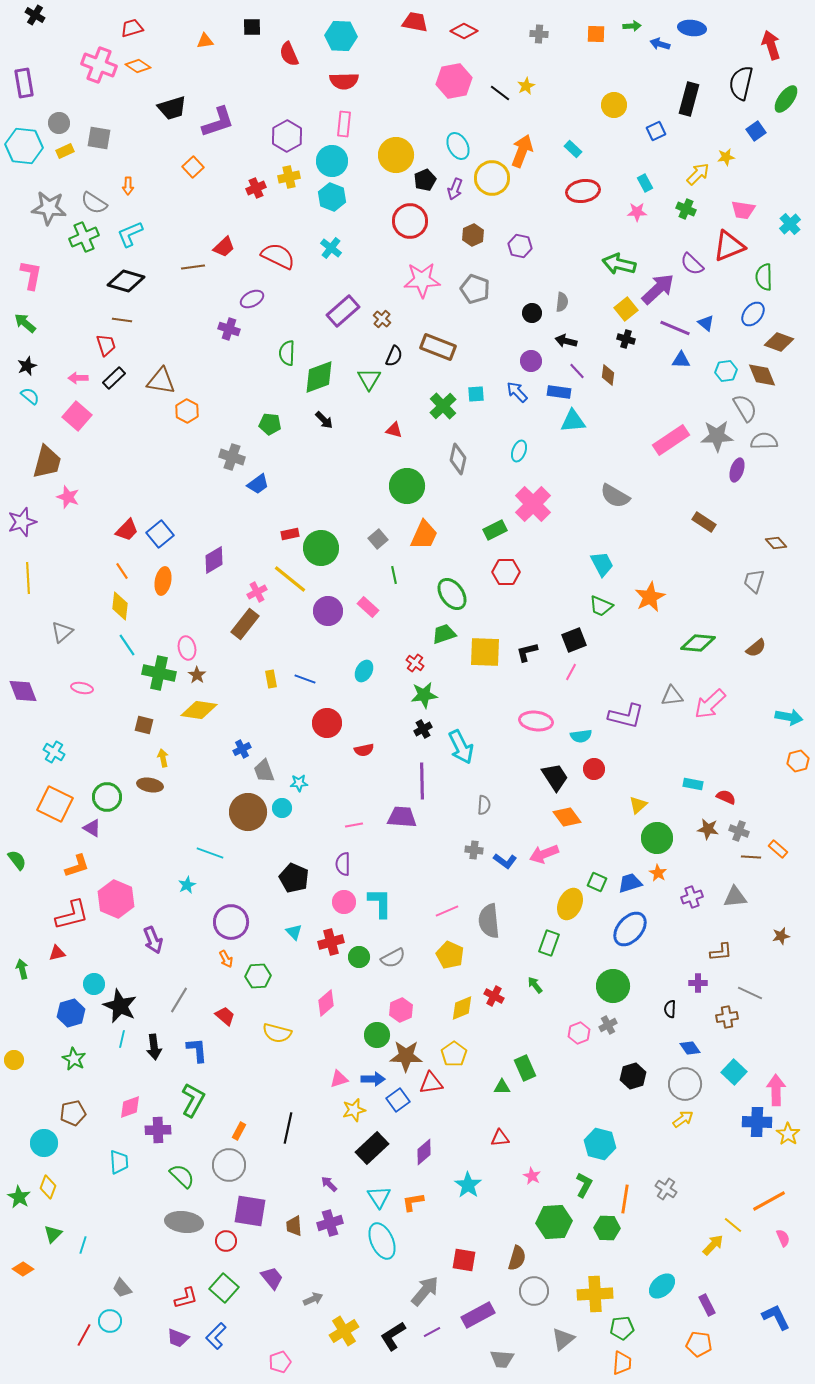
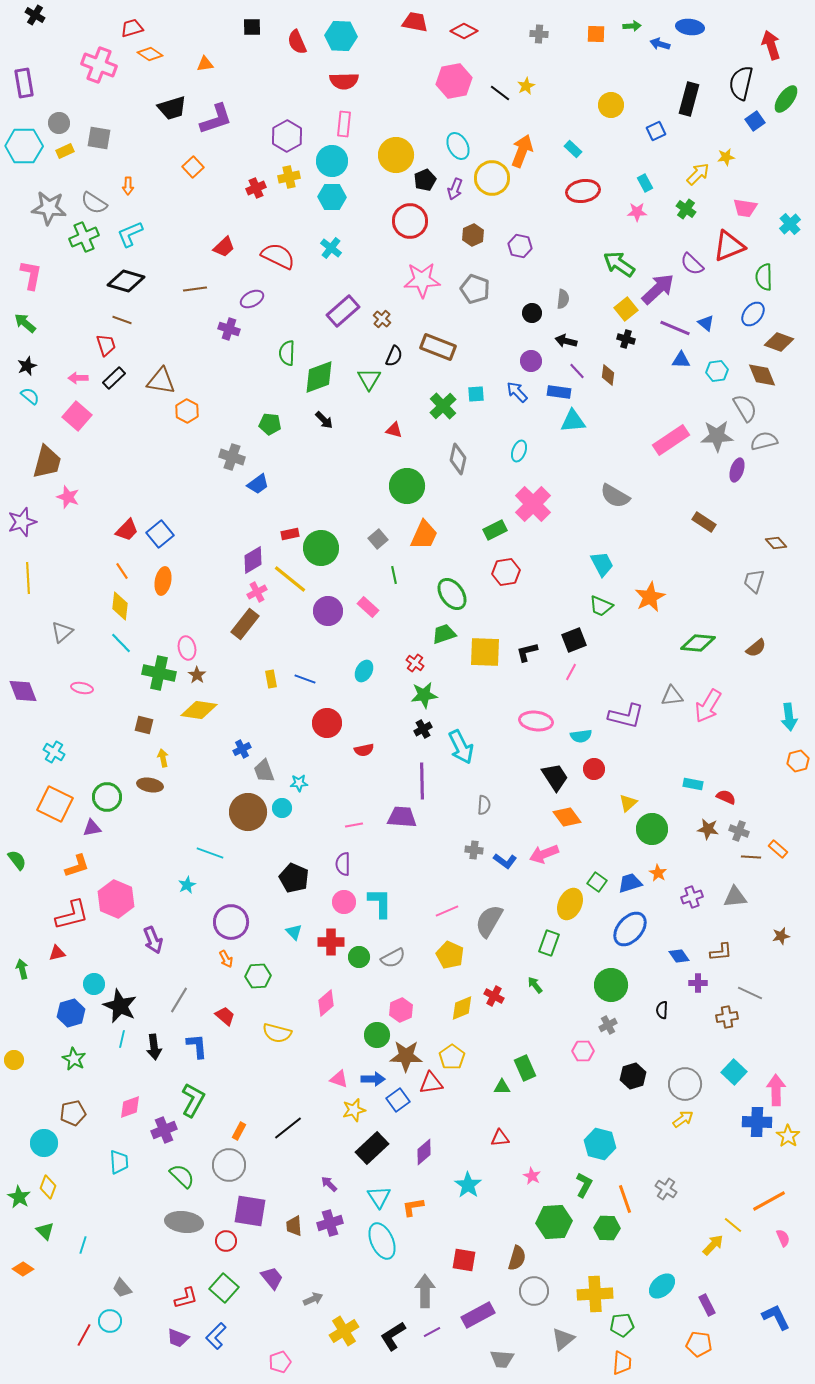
blue ellipse at (692, 28): moved 2 px left, 1 px up
orange triangle at (205, 41): moved 23 px down
red semicircle at (289, 54): moved 8 px right, 12 px up
orange diamond at (138, 66): moved 12 px right, 12 px up
yellow circle at (614, 105): moved 3 px left
purple L-shape at (218, 122): moved 2 px left, 3 px up
blue square at (756, 131): moved 1 px left, 10 px up
cyan hexagon at (24, 146): rotated 6 degrees counterclockwise
cyan hexagon at (332, 197): rotated 20 degrees counterclockwise
green cross at (686, 209): rotated 12 degrees clockwise
pink trapezoid at (743, 210): moved 2 px right, 2 px up
green arrow at (619, 264): rotated 20 degrees clockwise
brown line at (193, 267): moved 2 px right, 22 px down
gray semicircle at (562, 302): moved 1 px right, 3 px up
brown line at (122, 320): rotated 12 degrees clockwise
cyan hexagon at (726, 371): moved 9 px left
gray semicircle at (764, 441): rotated 12 degrees counterclockwise
purple diamond at (214, 560): moved 39 px right
red hexagon at (506, 572): rotated 8 degrees counterclockwise
cyan line at (127, 645): moved 6 px left, 2 px up; rotated 10 degrees counterclockwise
pink arrow at (710, 704): moved 2 px left, 2 px down; rotated 16 degrees counterclockwise
cyan arrow at (789, 717): rotated 72 degrees clockwise
yellow triangle at (638, 805): moved 10 px left, 2 px up
purple triangle at (92, 828): rotated 42 degrees counterclockwise
green circle at (657, 838): moved 5 px left, 9 px up
green square at (597, 882): rotated 12 degrees clockwise
gray semicircle at (489, 921): rotated 36 degrees clockwise
red cross at (331, 942): rotated 15 degrees clockwise
green circle at (613, 986): moved 2 px left, 1 px up
black semicircle at (670, 1009): moved 8 px left, 1 px down
pink hexagon at (579, 1033): moved 4 px right, 18 px down; rotated 20 degrees clockwise
blue diamond at (690, 1048): moved 11 px left, 92 px up
blue L-shape at (197, 1050): moved 4 px up
yellow pentagon at (454, 1054): moved 2 px left, 3 px down
pink triangle at (339, 1079): rotated 36 degrees clockwise
black line at (288, 1128): rotated 40 degrees clockwise
purple cross at (158, 1130): moved 6 px right; rotated 20 degrees counterclockwise
yellow star at (788, 1134): moved 2 px down
orange line at (625, 1199): rotated 28 degrees counterclockwise
orange L-shape at (413, 1202): moved 5 px down
green triangle at (53, 1234): moved 8 px left, 3 px up; rotated 30 degrees counterclockwise
gray arrow at (425, 1291): rotated 40 degrees counterclockwise
green pentagon at (622, 1328): moved 3 px up
